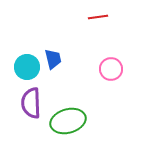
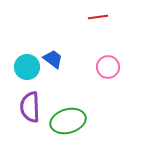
blue trapezoid: rotated 40 degrees counterclockwise
pink circle: moved 3 px left, 2 px up
purple semicircle: moved 1 px left, 4 px down
